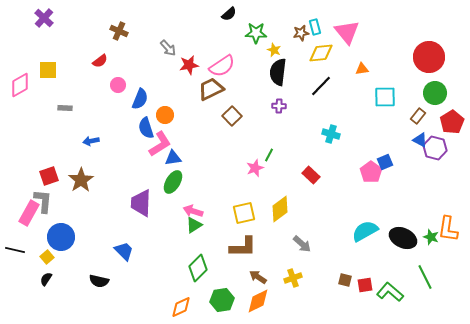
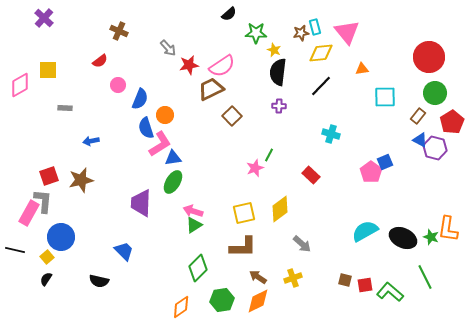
brown star at (81, 180): rotated 20 degrees clockwise
orange diamond at (181, 307): rotated 10 degrees counterclockwise
